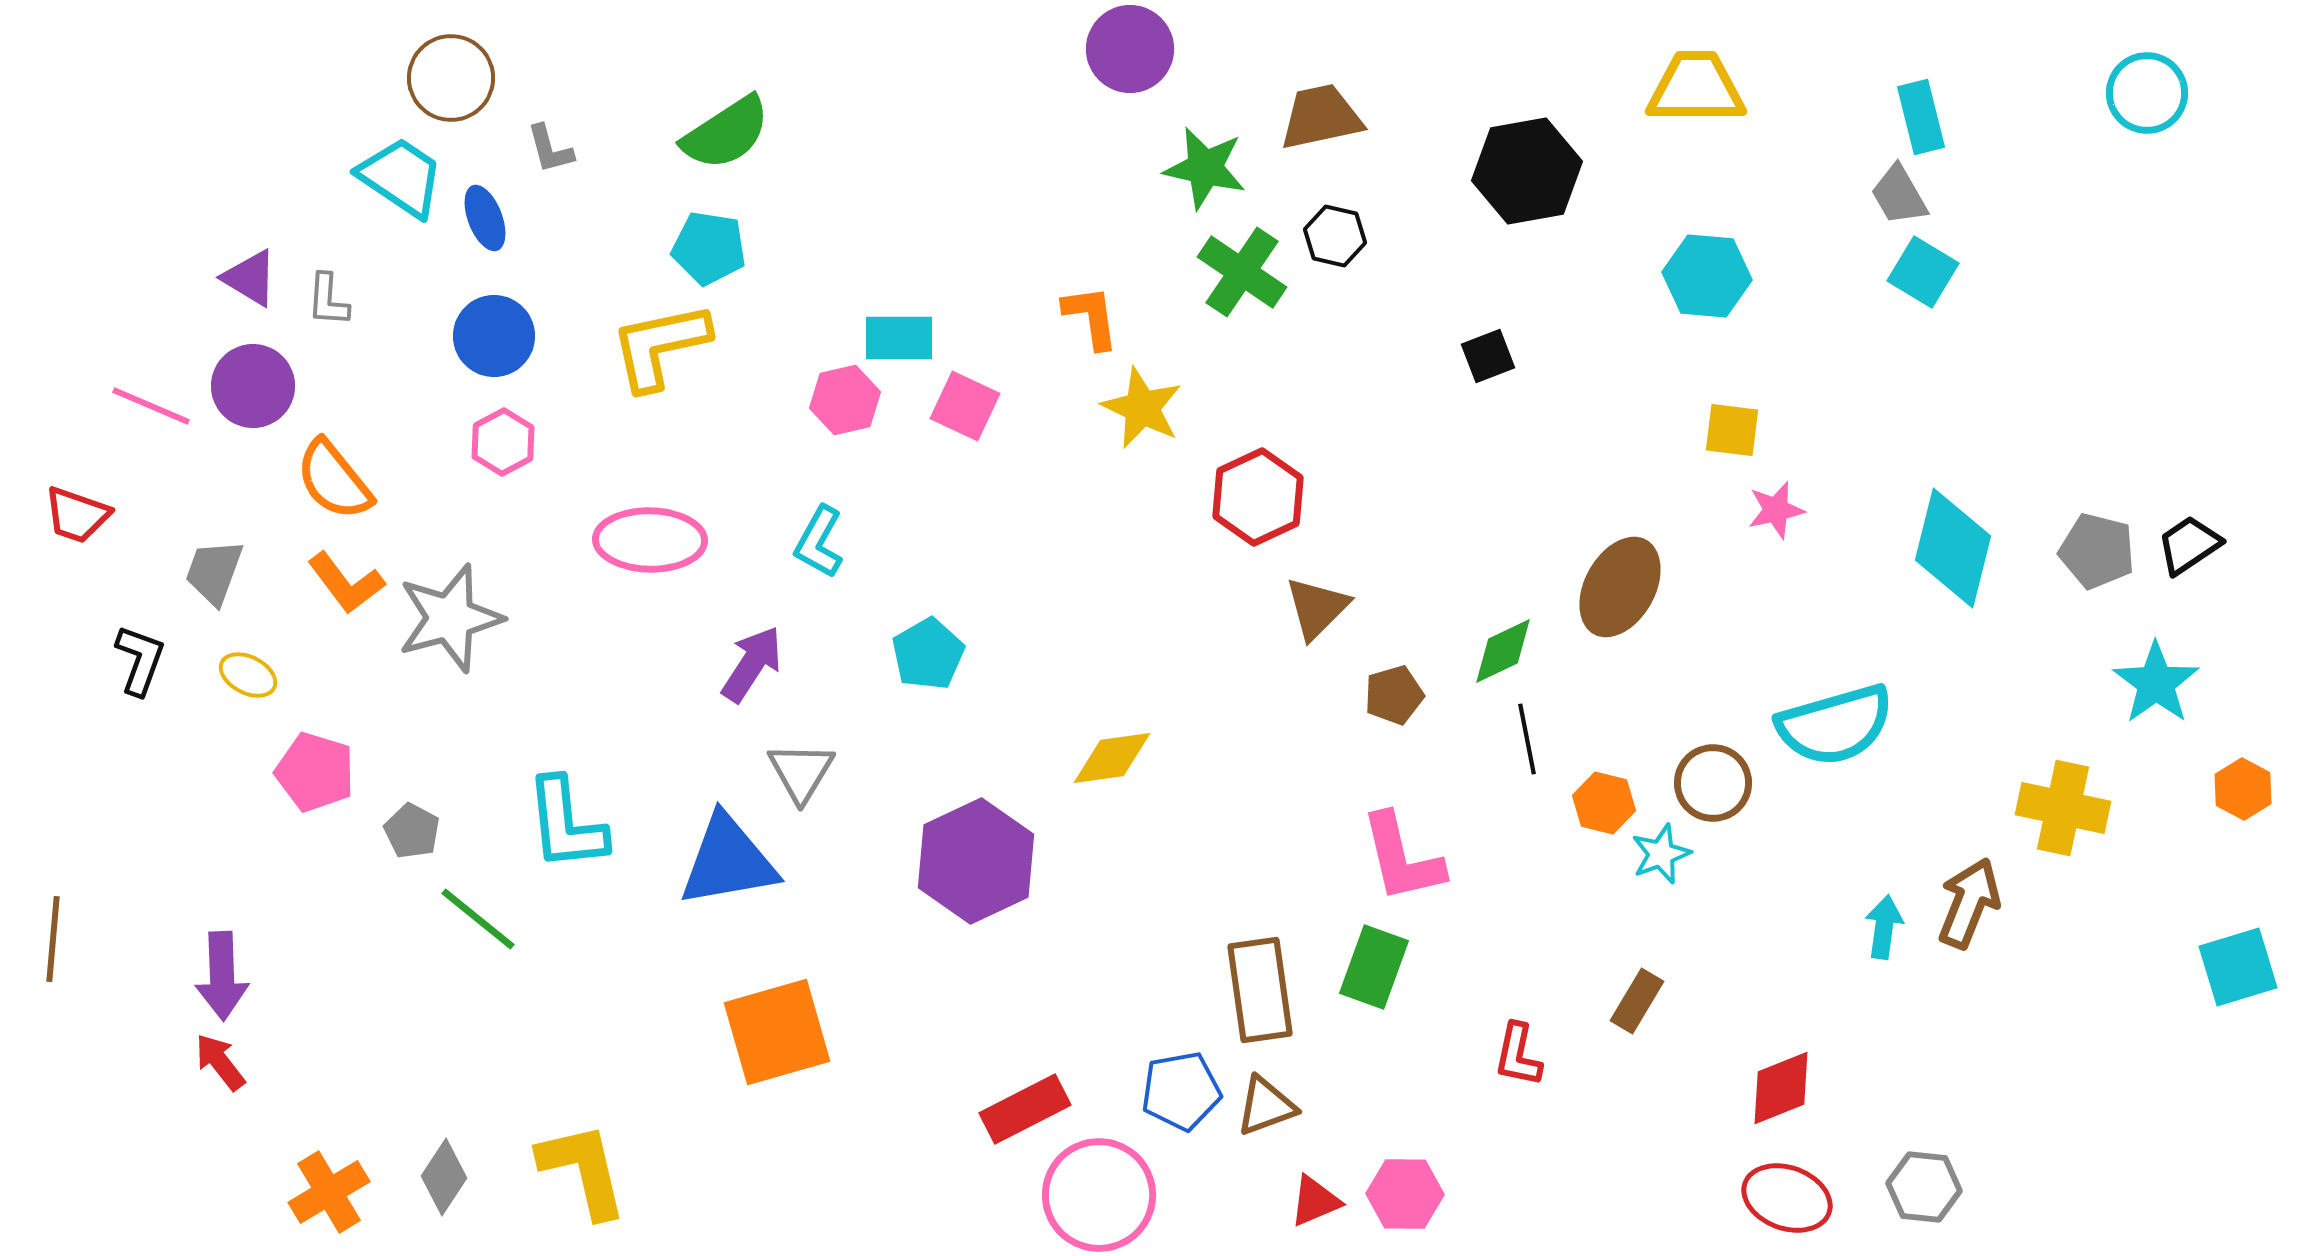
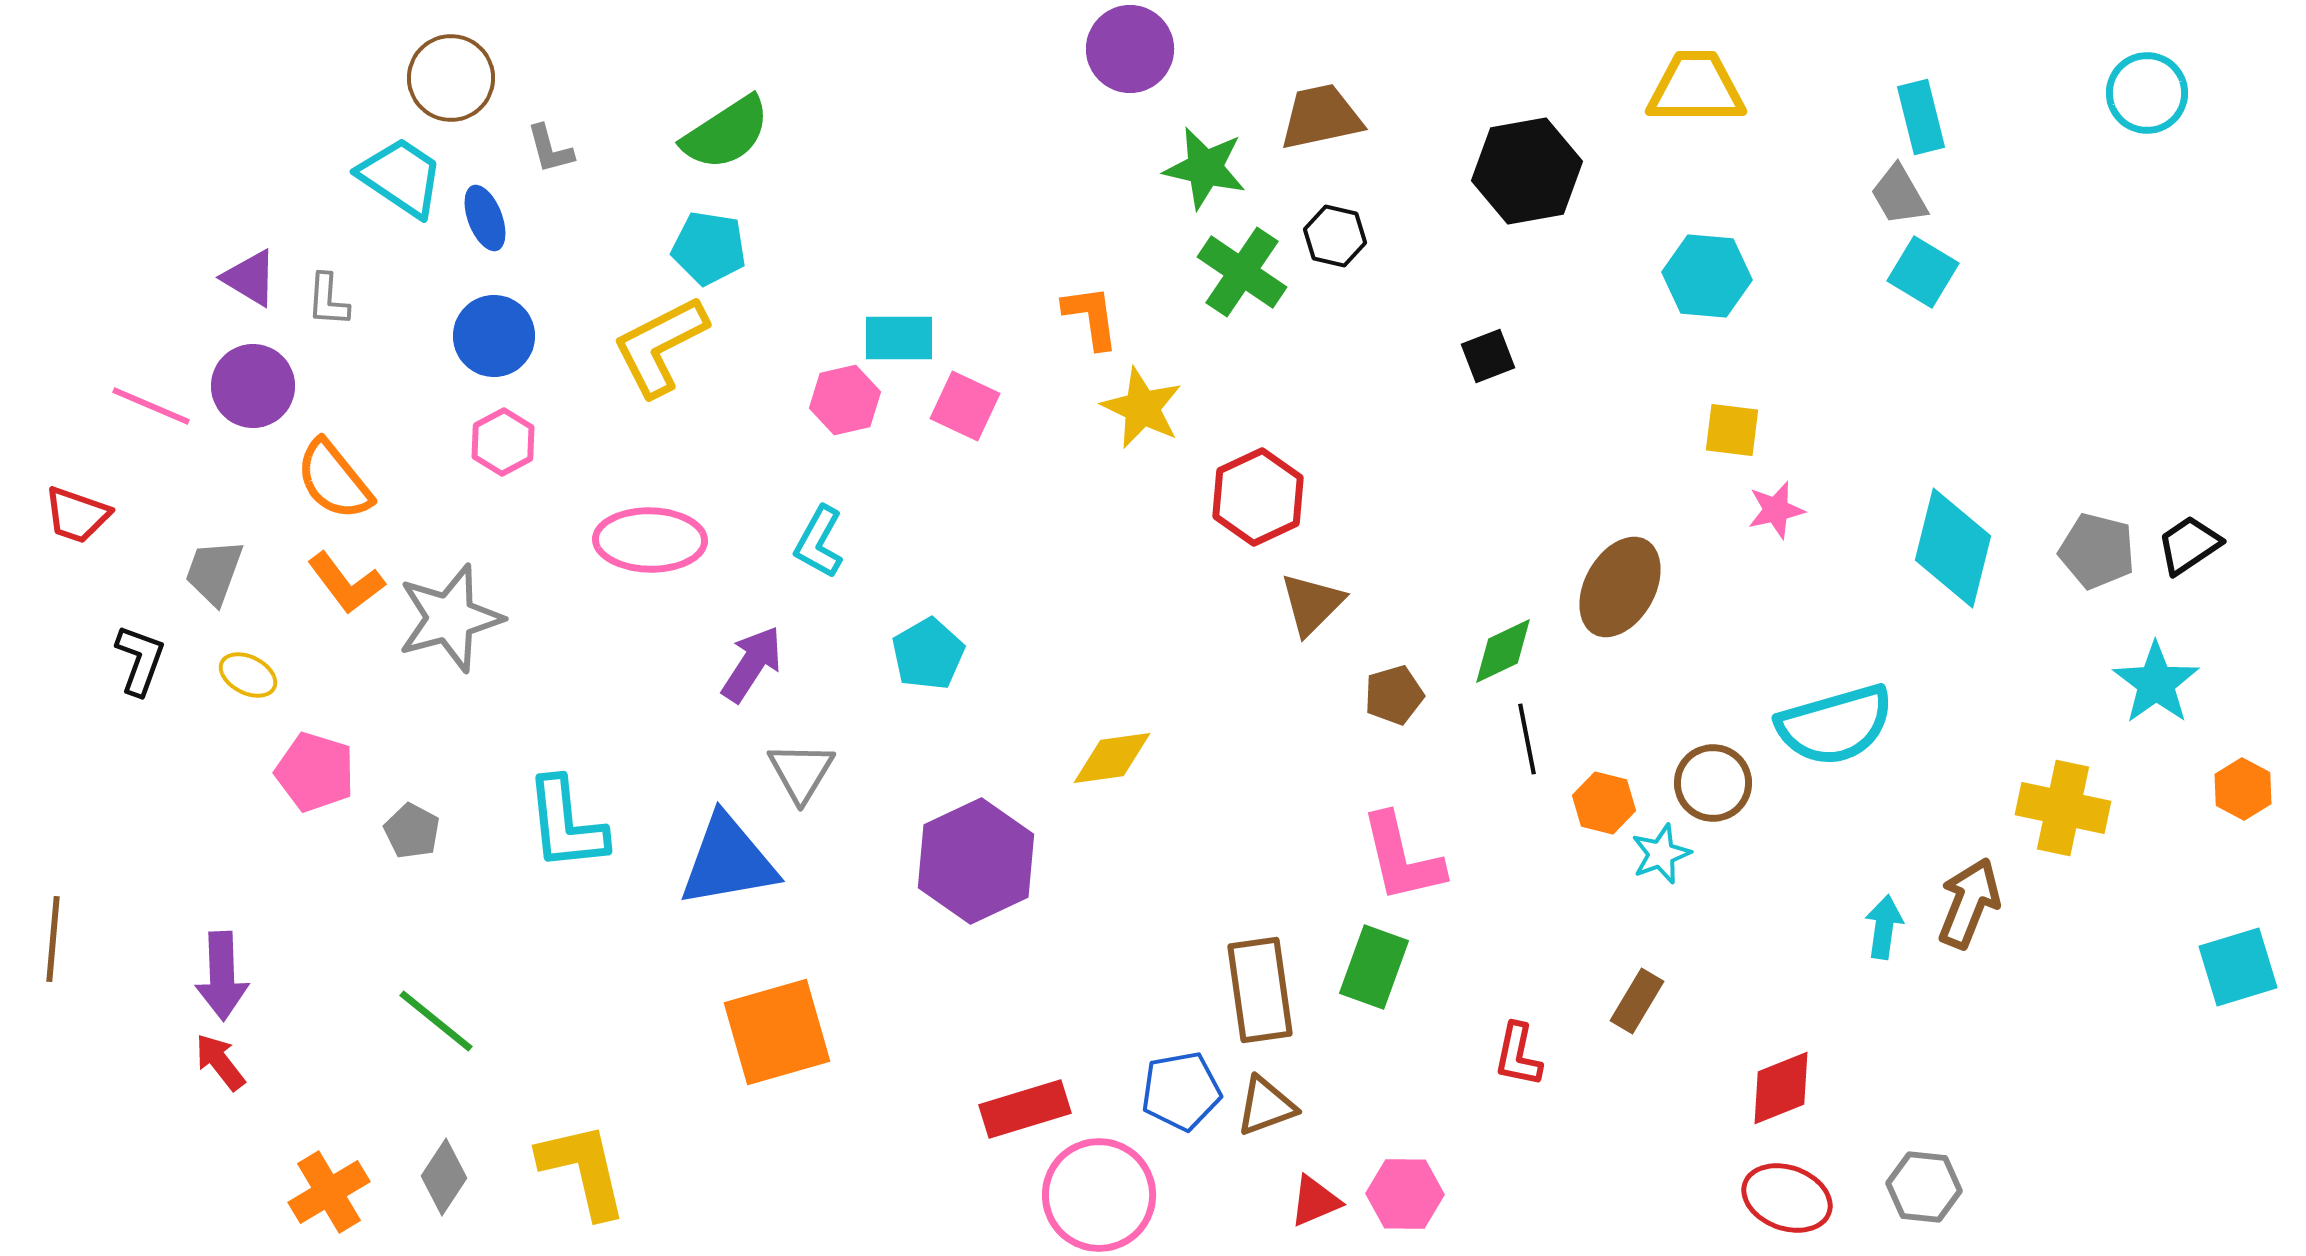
yellow L-shape at (660, 346): rotated 15 degrees counterclockwise
brown triangle at (1317, 608): moved 5 px left, 4 px up
green line at (478, 919): moved 42 px left, 102 px down
red rectangle at (1025, 1109): rotated 10 degrees clockwise
